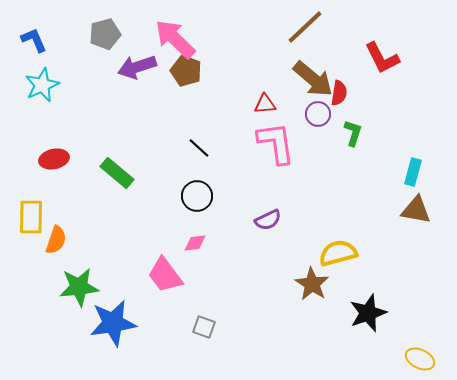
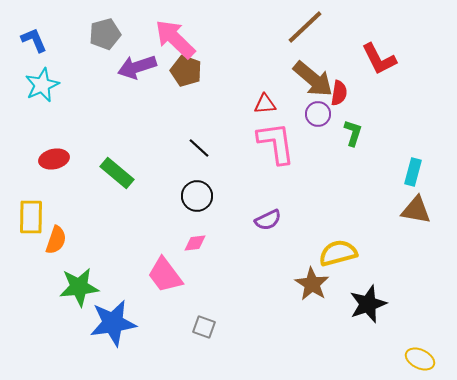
red L-shape: moved 3 px left, 1 px down
black star: moved 9 px up
